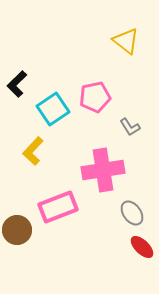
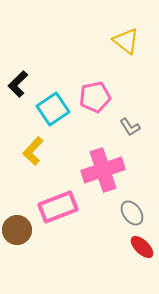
black L-shape: moved 1 px right
pink cross: rotated 9 degrees counterclockwise
